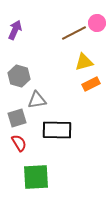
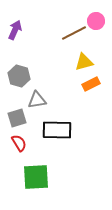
pink circle: moved 1 px left, 2 px up
